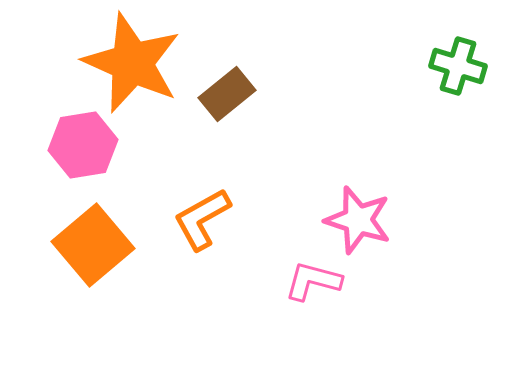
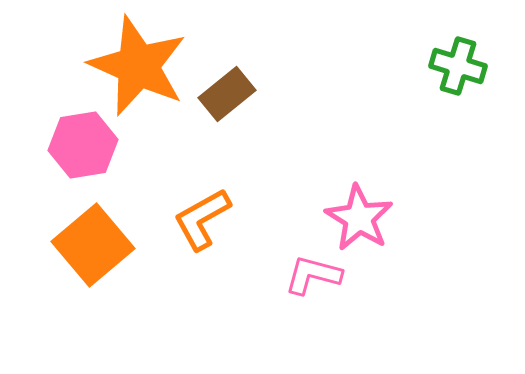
orange star: moved 6 px right, 3 px down
pink star: moved 1 px right, 2 px up; rotated 14 degrees clockwise
pink L-shape: moved 6 px up
